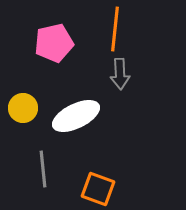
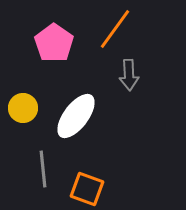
orange line: rotated 30 degrees clockwise
pink pentagon: rotated 24 degrees counterclockwise
gray arrow: moved 9 px right, 1 px down
white ellipse: rotated 27 degrees counterclockwise
orange square: moved 11 px left
